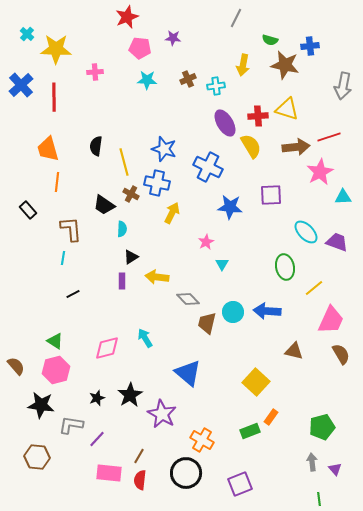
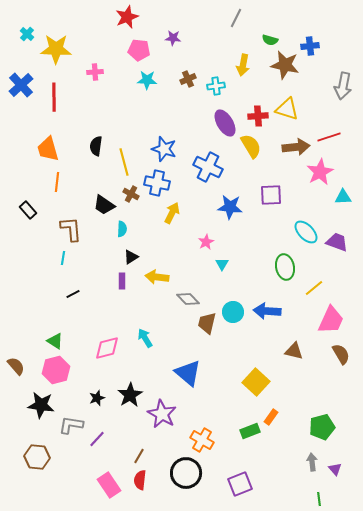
pink pentagon at (140, 48): moved 1 px left, 2 px down
pink rectangle at (109, 473): moved 12 px down; rotated 50 degrees clockwise
